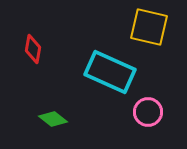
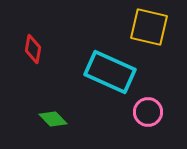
green diamond: rotated 8 degrees clockwise
